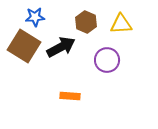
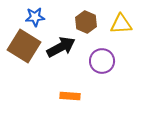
purple circle: moved 5 px left, 1 px down
